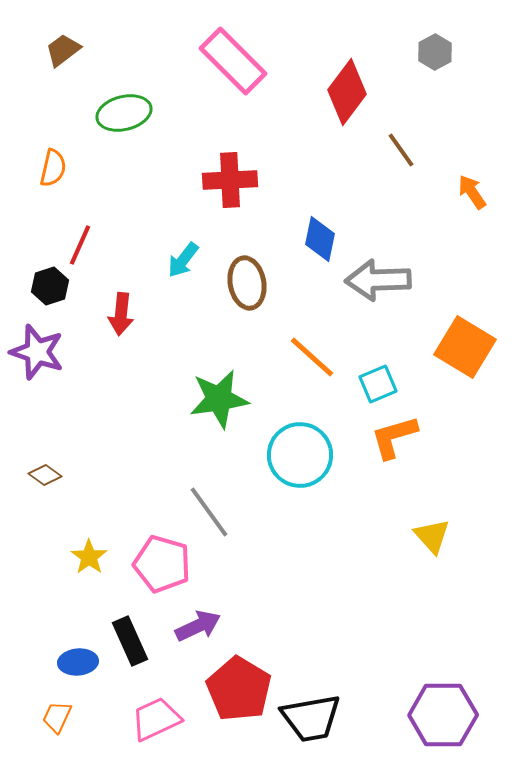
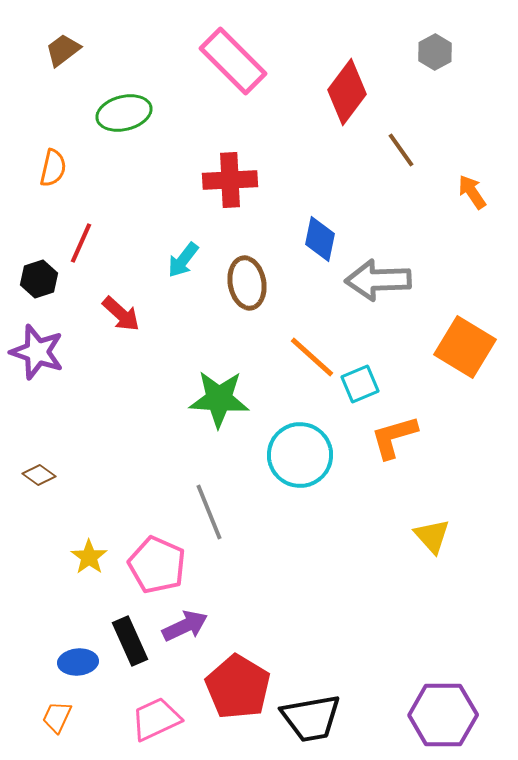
red line: moved 1 px right, 2 px up
black hexagon: moved 11 px left, 7 px up
red arrow: rotated 54 degrees counterclockwise
cyan square: moved 18 px left
green star: rotated 12 degrees clockwise
brown diamond: moved 6 px left
gray line: rotated 14 degrees clockwise
pink pentagon: moved 5 px left, 1 px down; rotated 8 degrees clockwise
purple arrow: moved 13 px left
red pentagon: moved 1 px left, 2 px up
